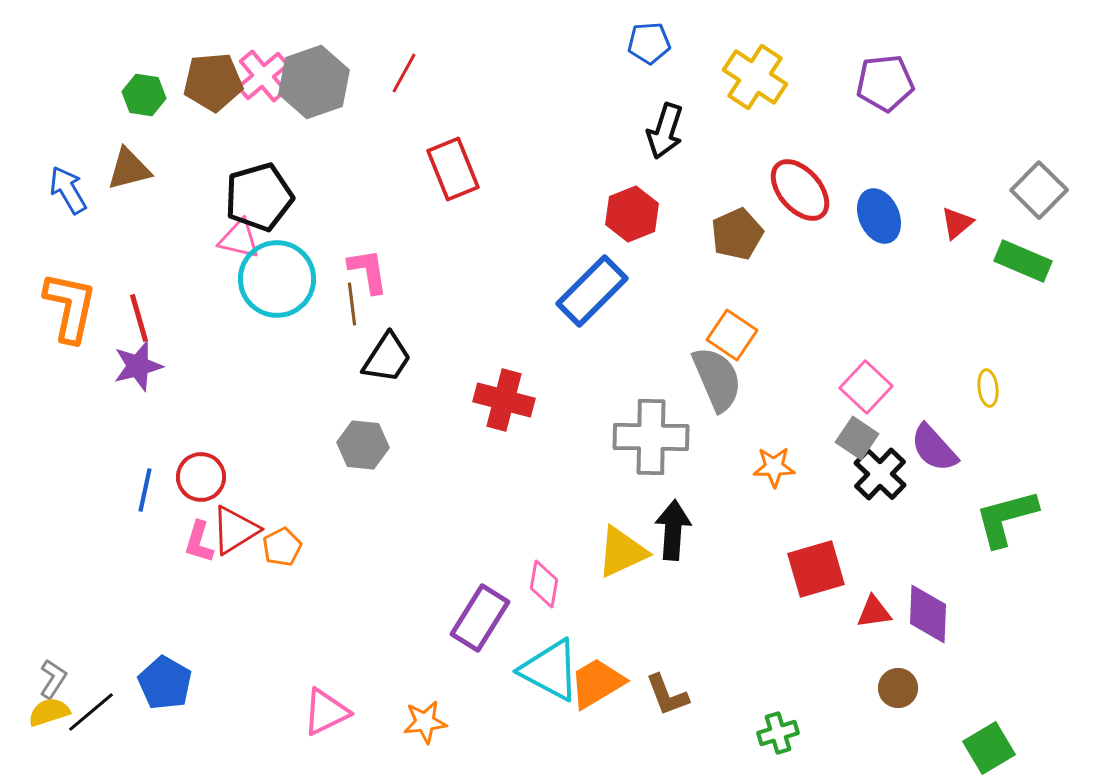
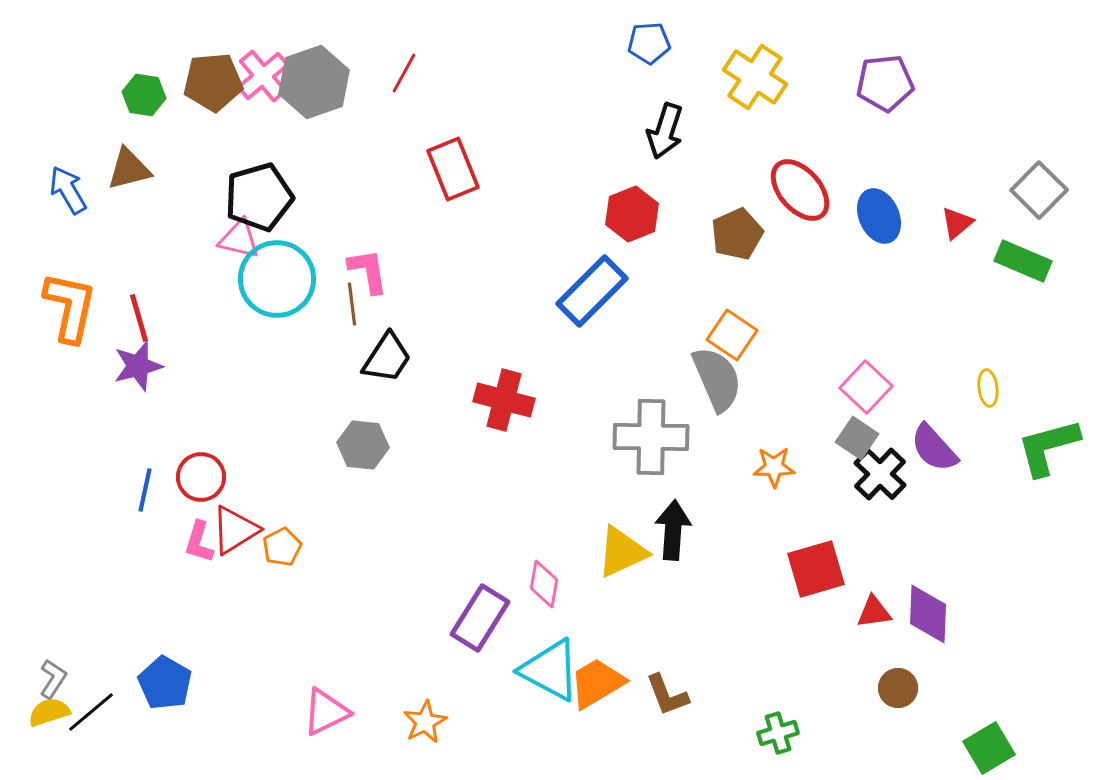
green L-shape at (1006, 518): moved 42 px right, 71 px up
orange star at (425, 722): rotated 21 degrees counterclockwise
